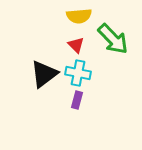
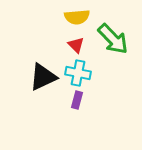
yellow semicircle: moved 2 px left, 1 px down
black triangle: moved 1 px left, 3 px down; rotated 12 degrees clockwise
